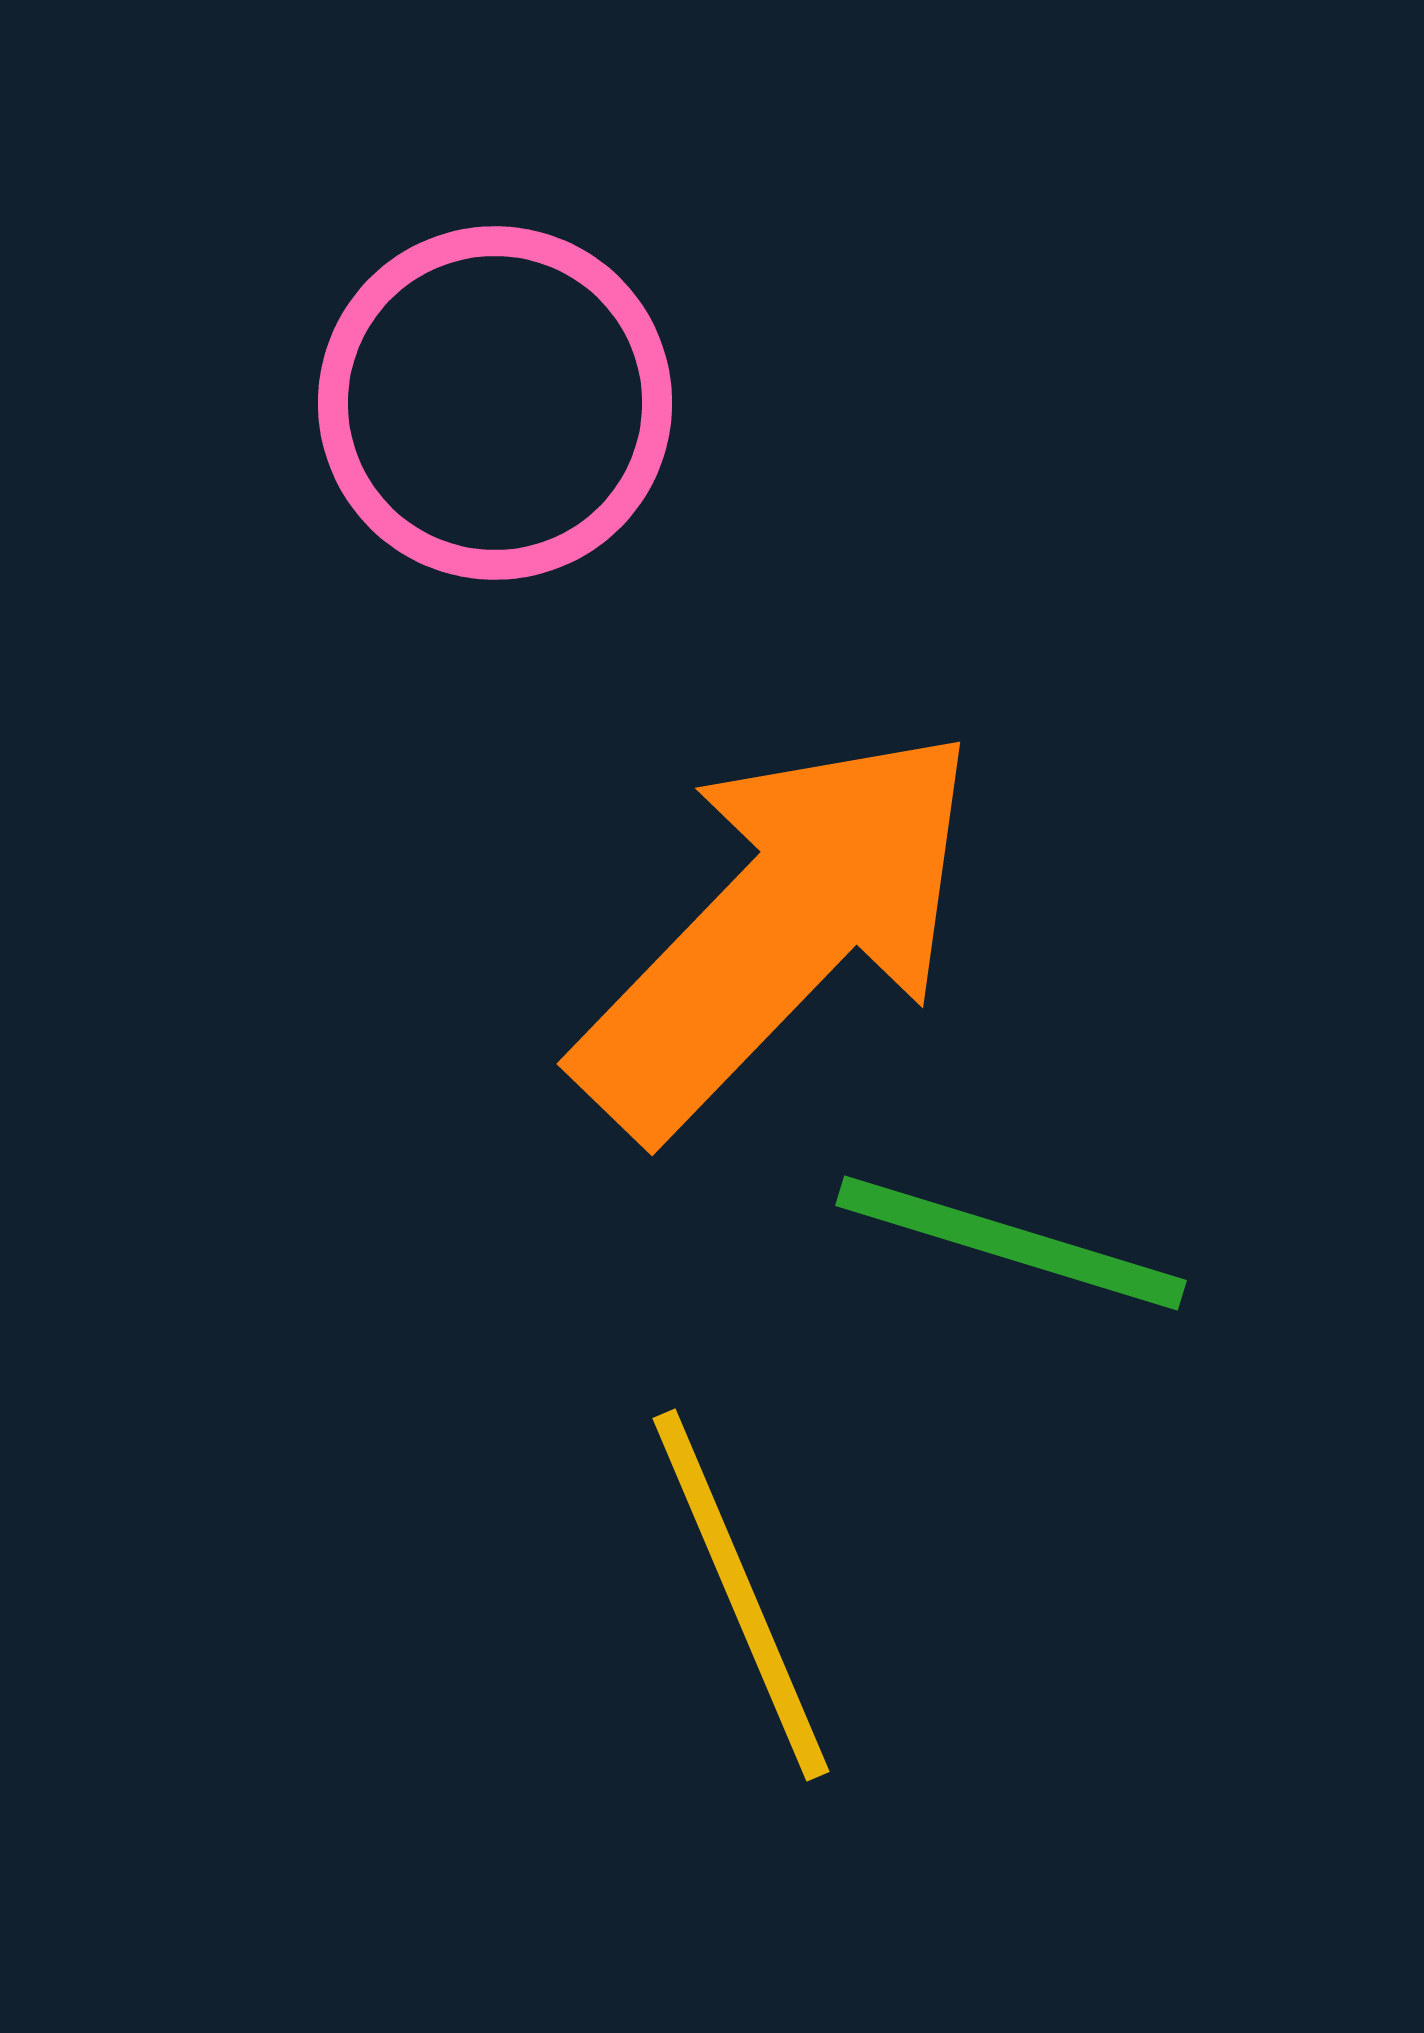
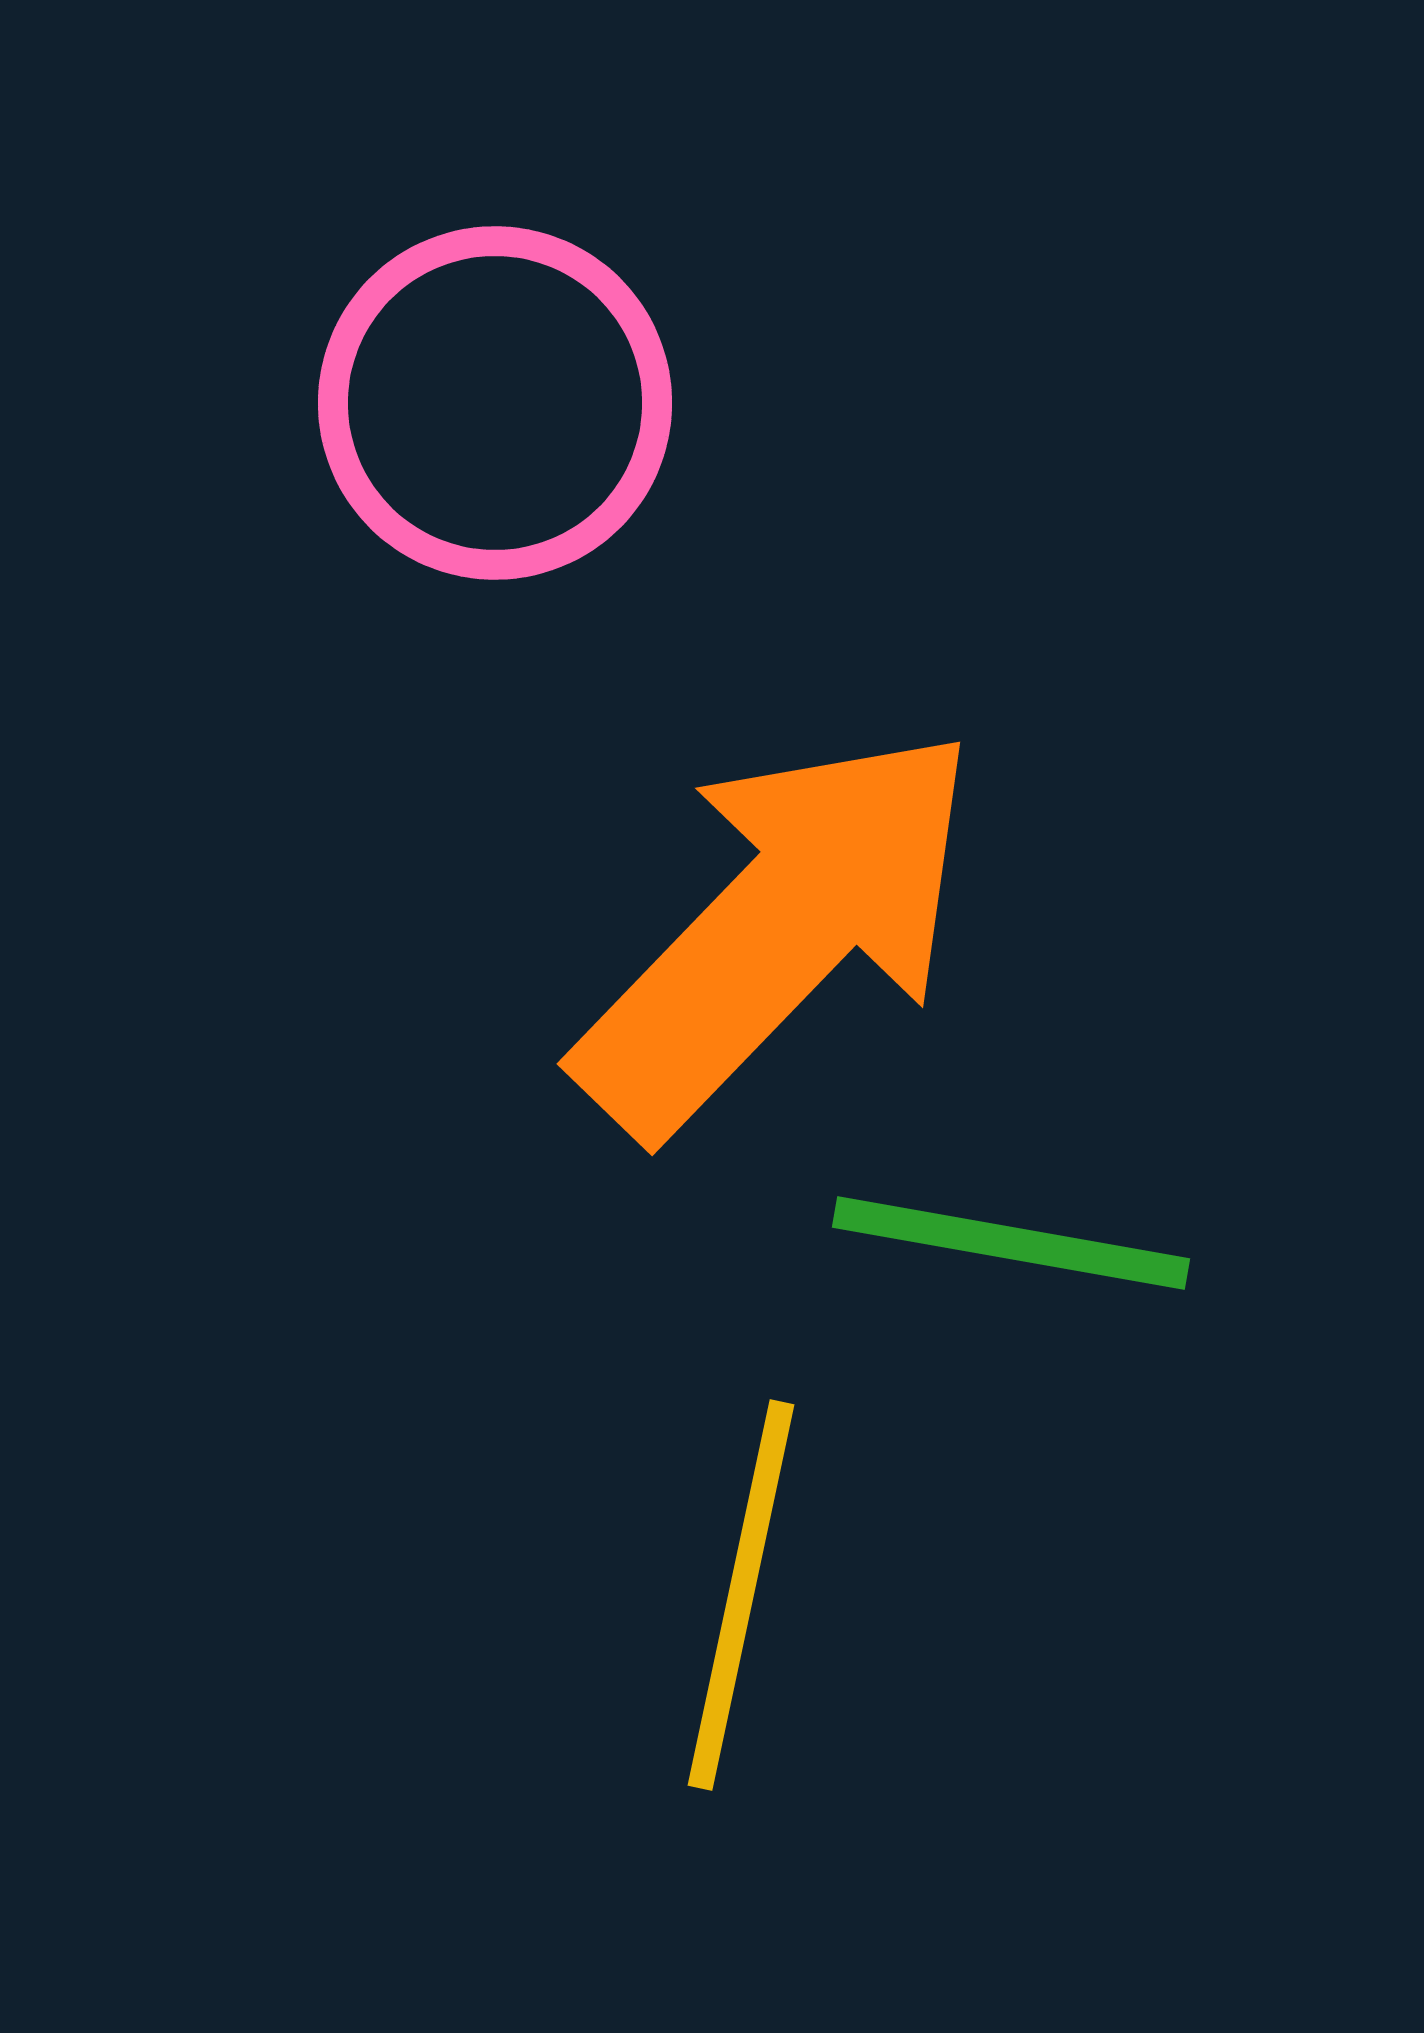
green line: rotated 7 degrees counterclockwise
yellow line: rotated 35 degrees clockwise
